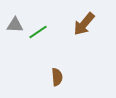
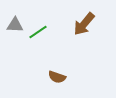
brown semicircle: rotated 114 degrees clockwise
